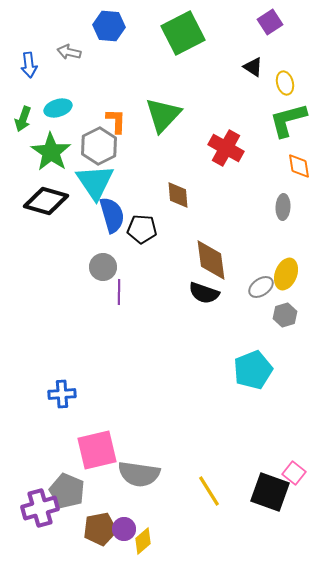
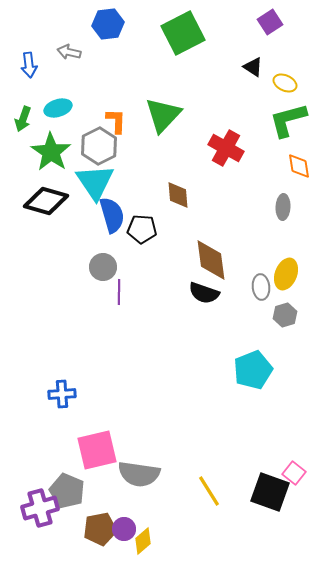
blue hexagon at (109, 26): moved 1 px left, 2 px up; rotated 12 degrees counterclockwise
yellow ellipse at (285, 83): rotated 50 degrees counterclockwise
gray ellipse at (261, 287): rotated 60 degrees counterclockwise
